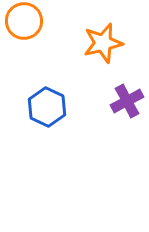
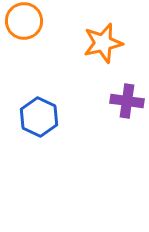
purple cross: rotated 36 degrees clockwise
blue hexagon: moved 8 px left, 10 px down
